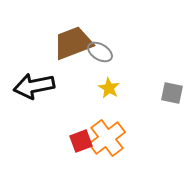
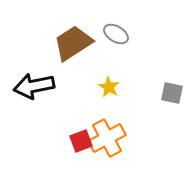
brown trapezoid: rotated 12 degrees counterclockwise
gray ellipse: moved 16 px right, 18 px up
yellow star: moved 1 px up
orange cross: rotated 9 degrees clockwise
